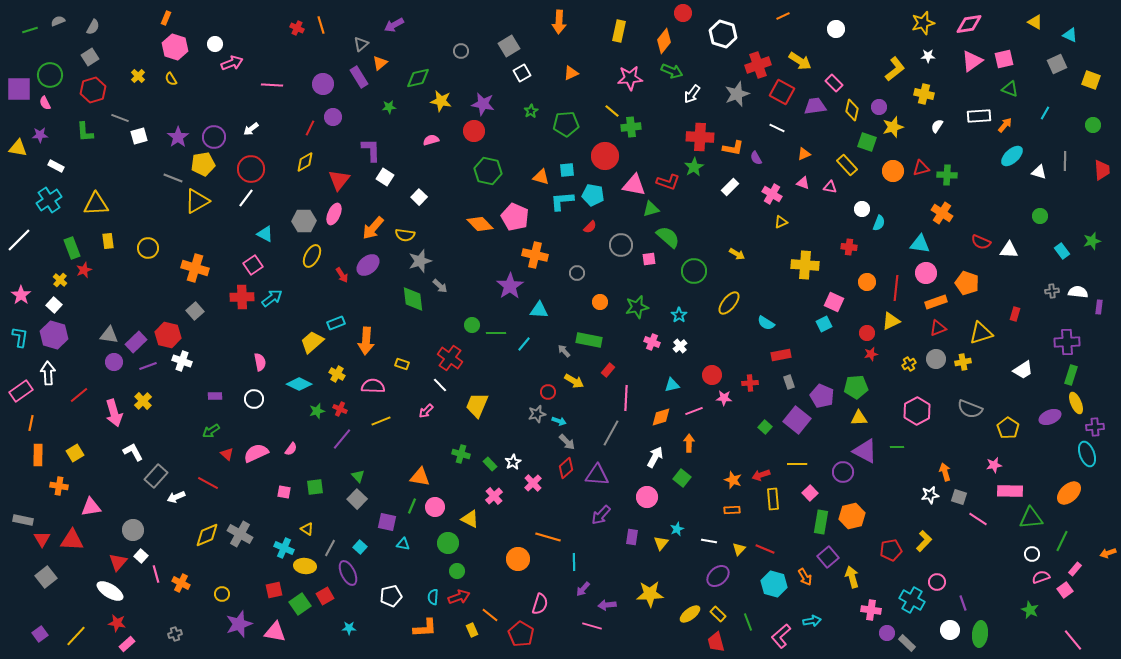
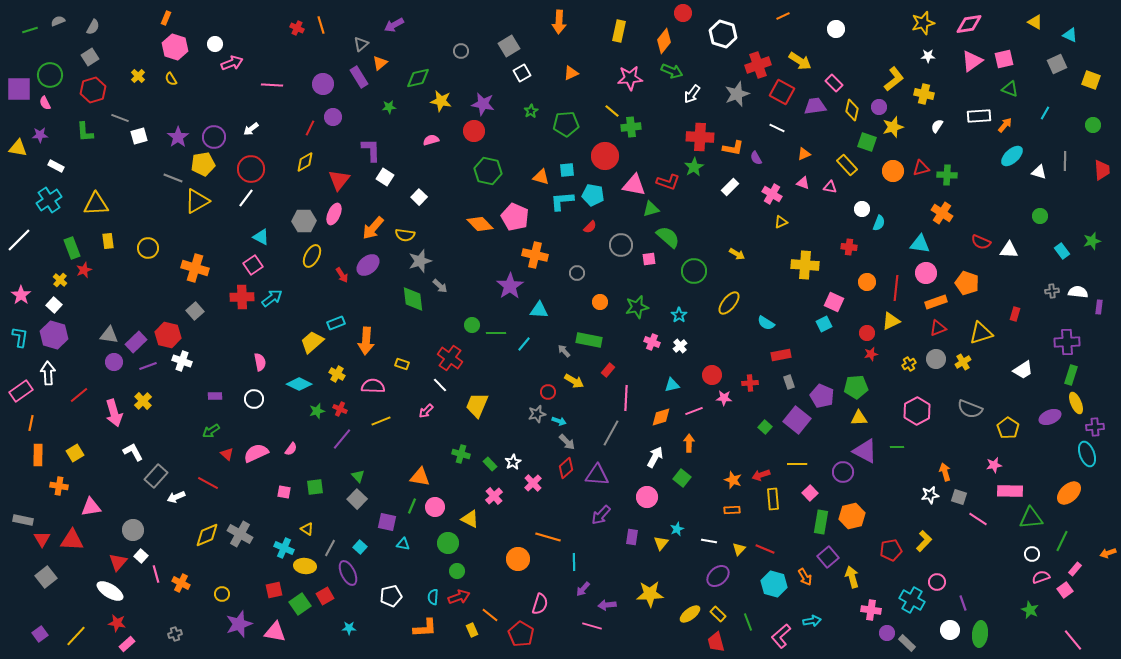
yellow L-shape at (895, 69): moved 1 px left, 10 px down
cyan triangle at (265, 234): moved 4 px left, 3 px down
yellow cross at (963, 362): rotated 21 degrees counterclockwise
